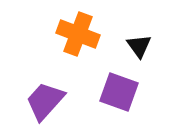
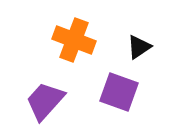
orange cross: moved 4 px left, 6 px down
black triangle: moved 1 px down; rotated 32 degrees clockwise
